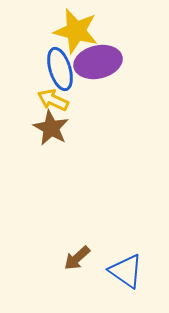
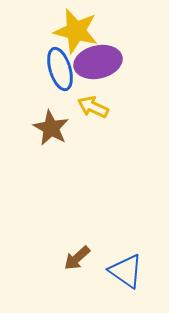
yellow arrow: moved 40 px right, 7 px down
